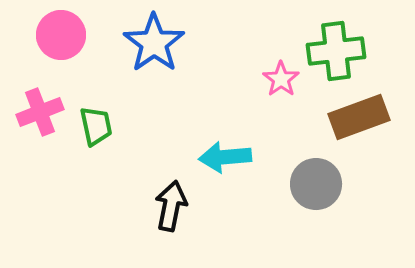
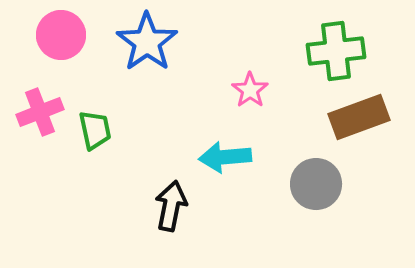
blue star: moved 7 px left, 1 px up
pink star: moved 31 px left, 11 px down
green trapezoid: moved 1 px left, 4 px down
